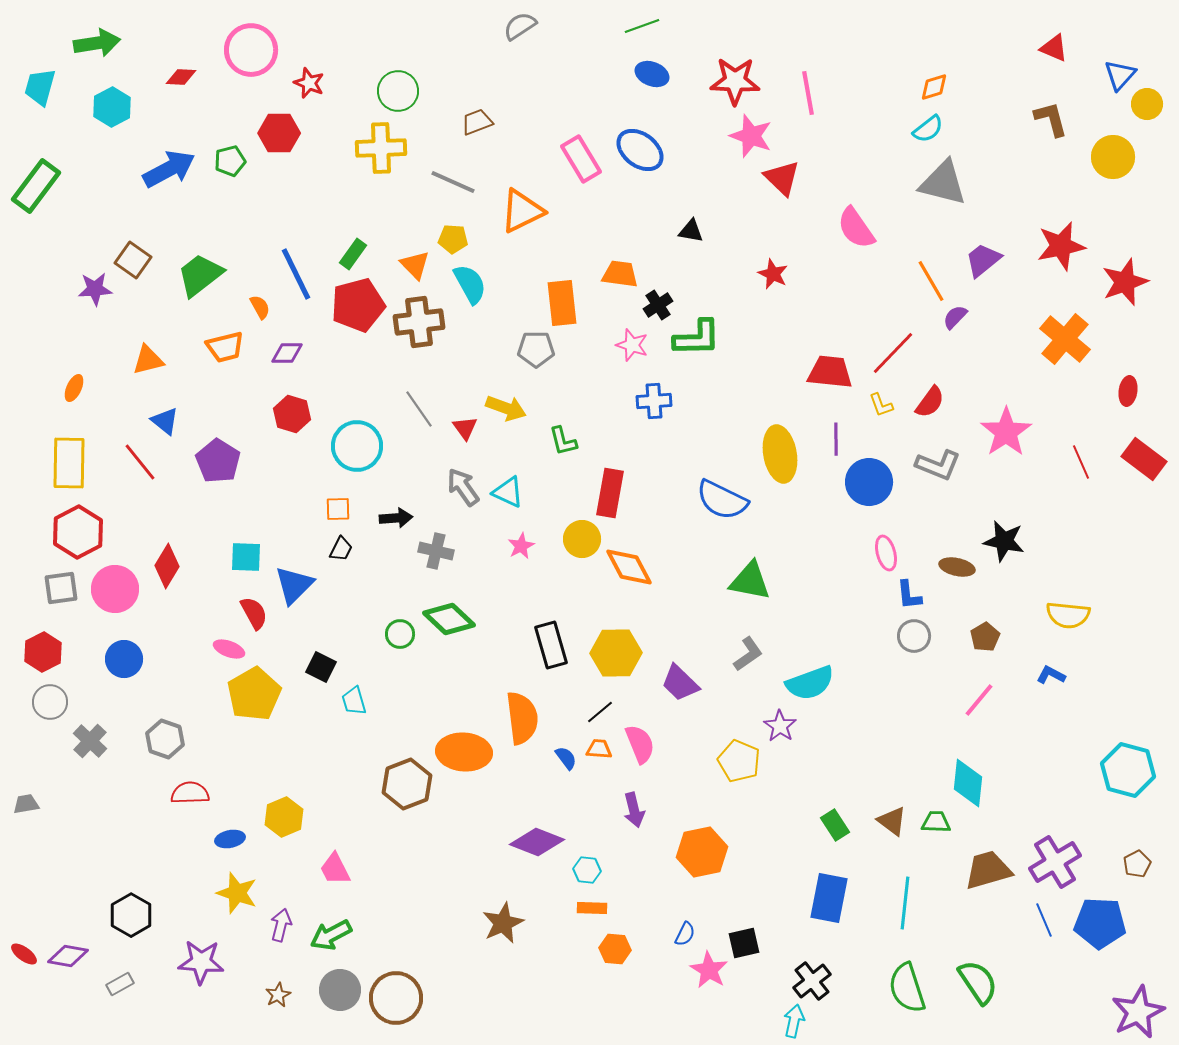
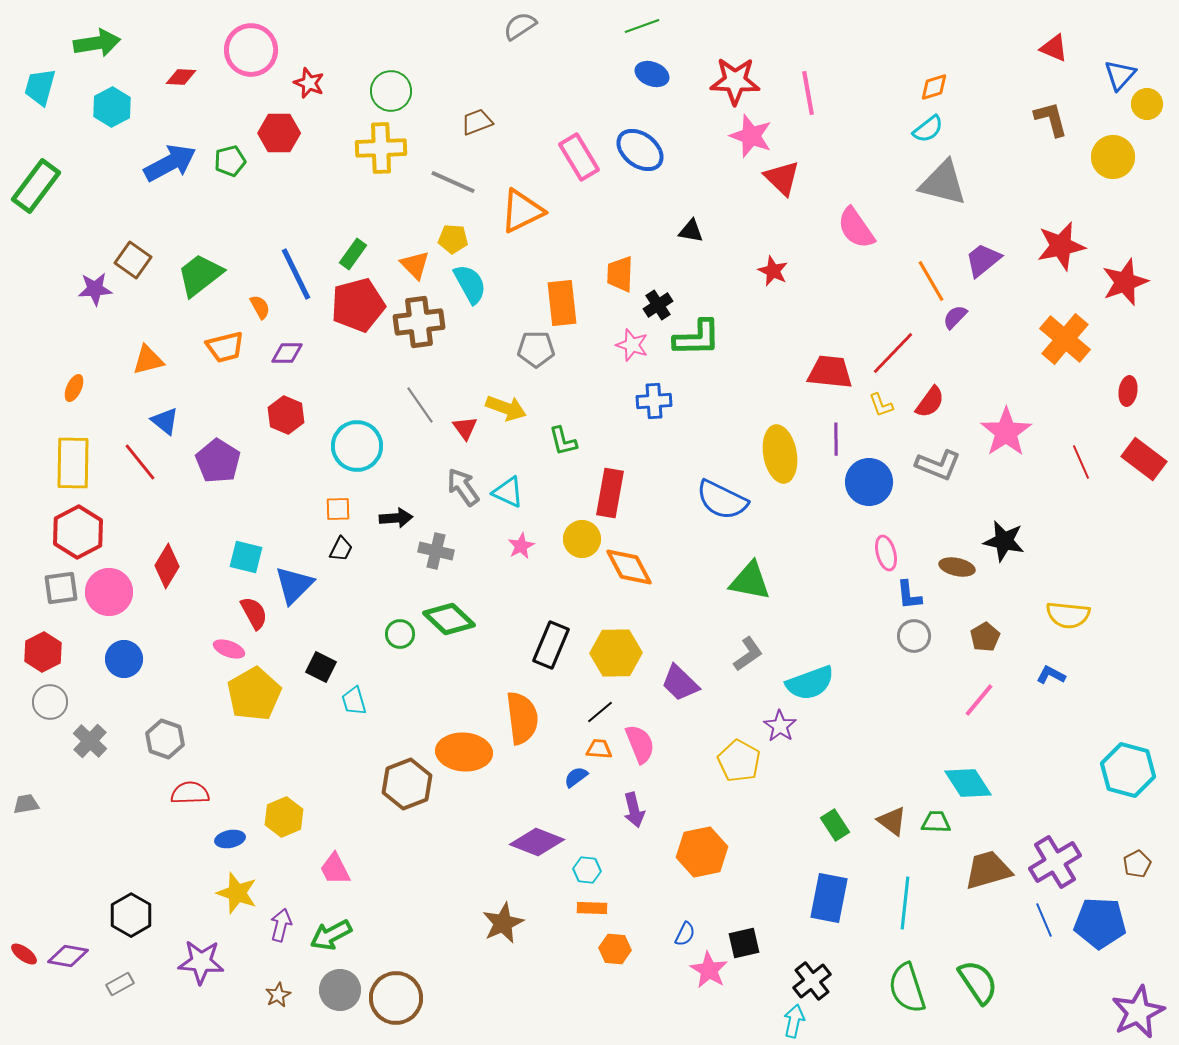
green circle at (398, 91): moved 7 px left
pink rectangle at (581, 159): moved 2 px left, 2 px up
blue arrow at (169, 169): moved 1 px right, 6 px up
orange trapezoid at (620, 274): rotated 96 degrees counterclockwise
red star at (773, 274): moved 3 px up
gray line at (419, 409): moved 1 px right, 4 px up
red hexagon at (292, 414): moved 6 px left, 1 px down; rotated 6 degrees clockwise
yellow rectangle at (69, 463): moved 4 px right
cyan square at (246, 557): rotated 12 degrees clockwise
pink circle at (115, 589): moved 6 px left, 3 px down
black rectangle at (551, 645): rotated 39 degrees clockwise
blue semicircle at (566, 758): moved 10 px right, 19 px down; rotated 90 degrees counterclockwise
yellow pentagon at (739, 761): rotated 6 degrees clockwise
cyan diamond at (968, 783): rotated 39 degrees counterclockwise
